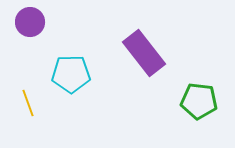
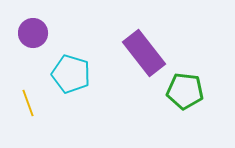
purple circle: moved 3 px right, 11 px down
cyan pentagon: rotated 18 degrees clockwise
green pentagon: moved 14 px left, 10 px up
